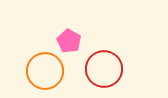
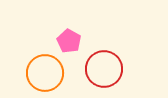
orange circle: moved 2 px down
